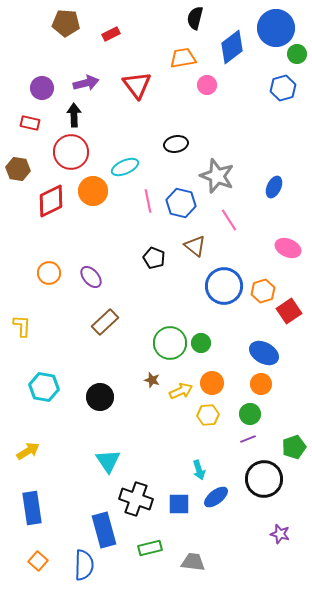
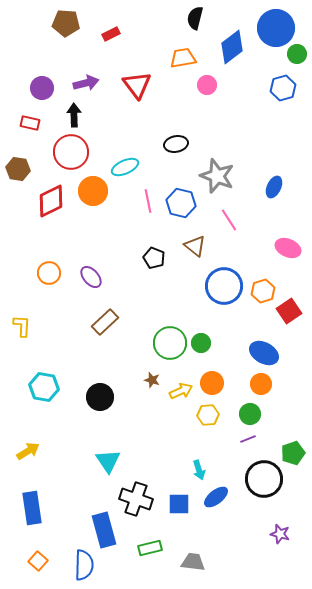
green pentagon at (294, 447): moved 1 px left, 6 px down
